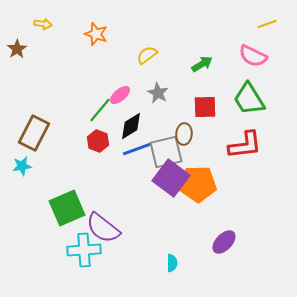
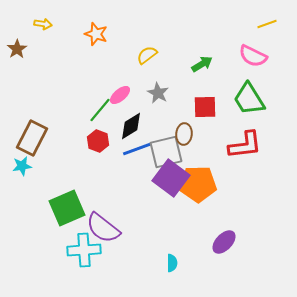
brown rectangle: moved 2 px left, 5 px down
